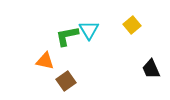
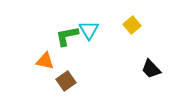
black trapezoid: rotated 20 degrees counterclockwise
